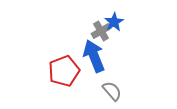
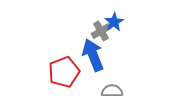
blue arrow: moved 1 px left, 1 px up
red pentagon: moved 1 px down
gray semicircle: rotated 50 degrees counterclockwise
